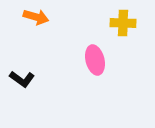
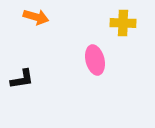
black L-shape: rotated 45 degrees counterclockwise
